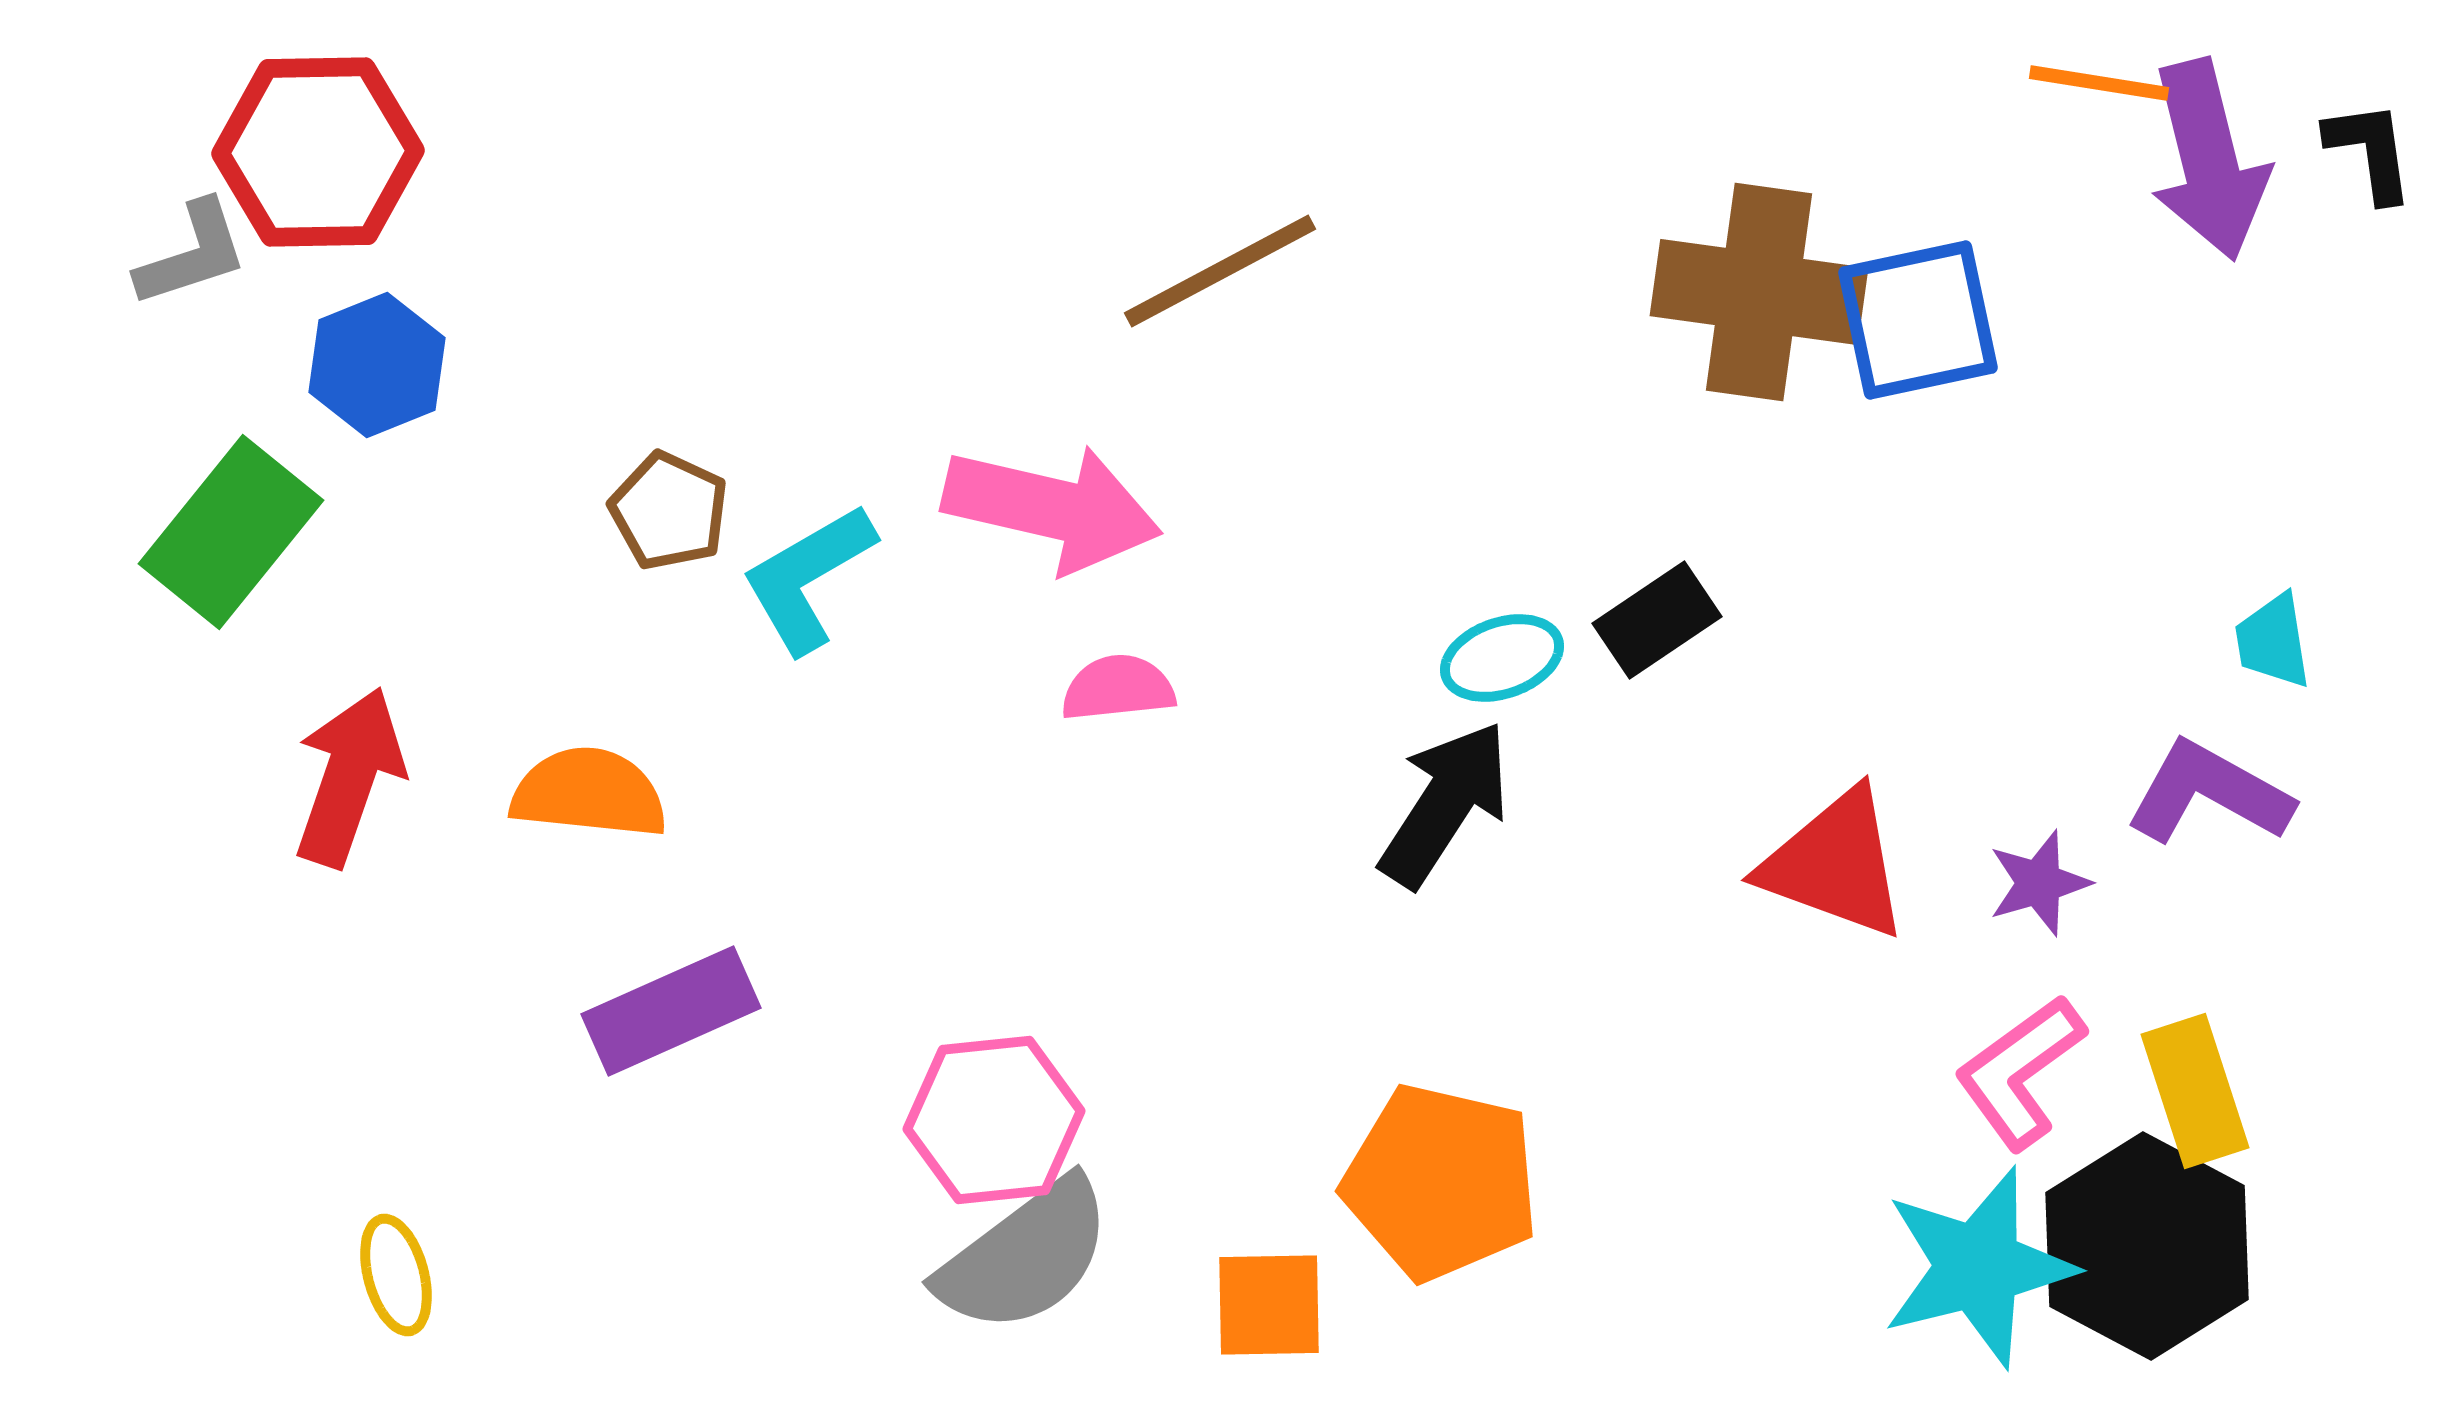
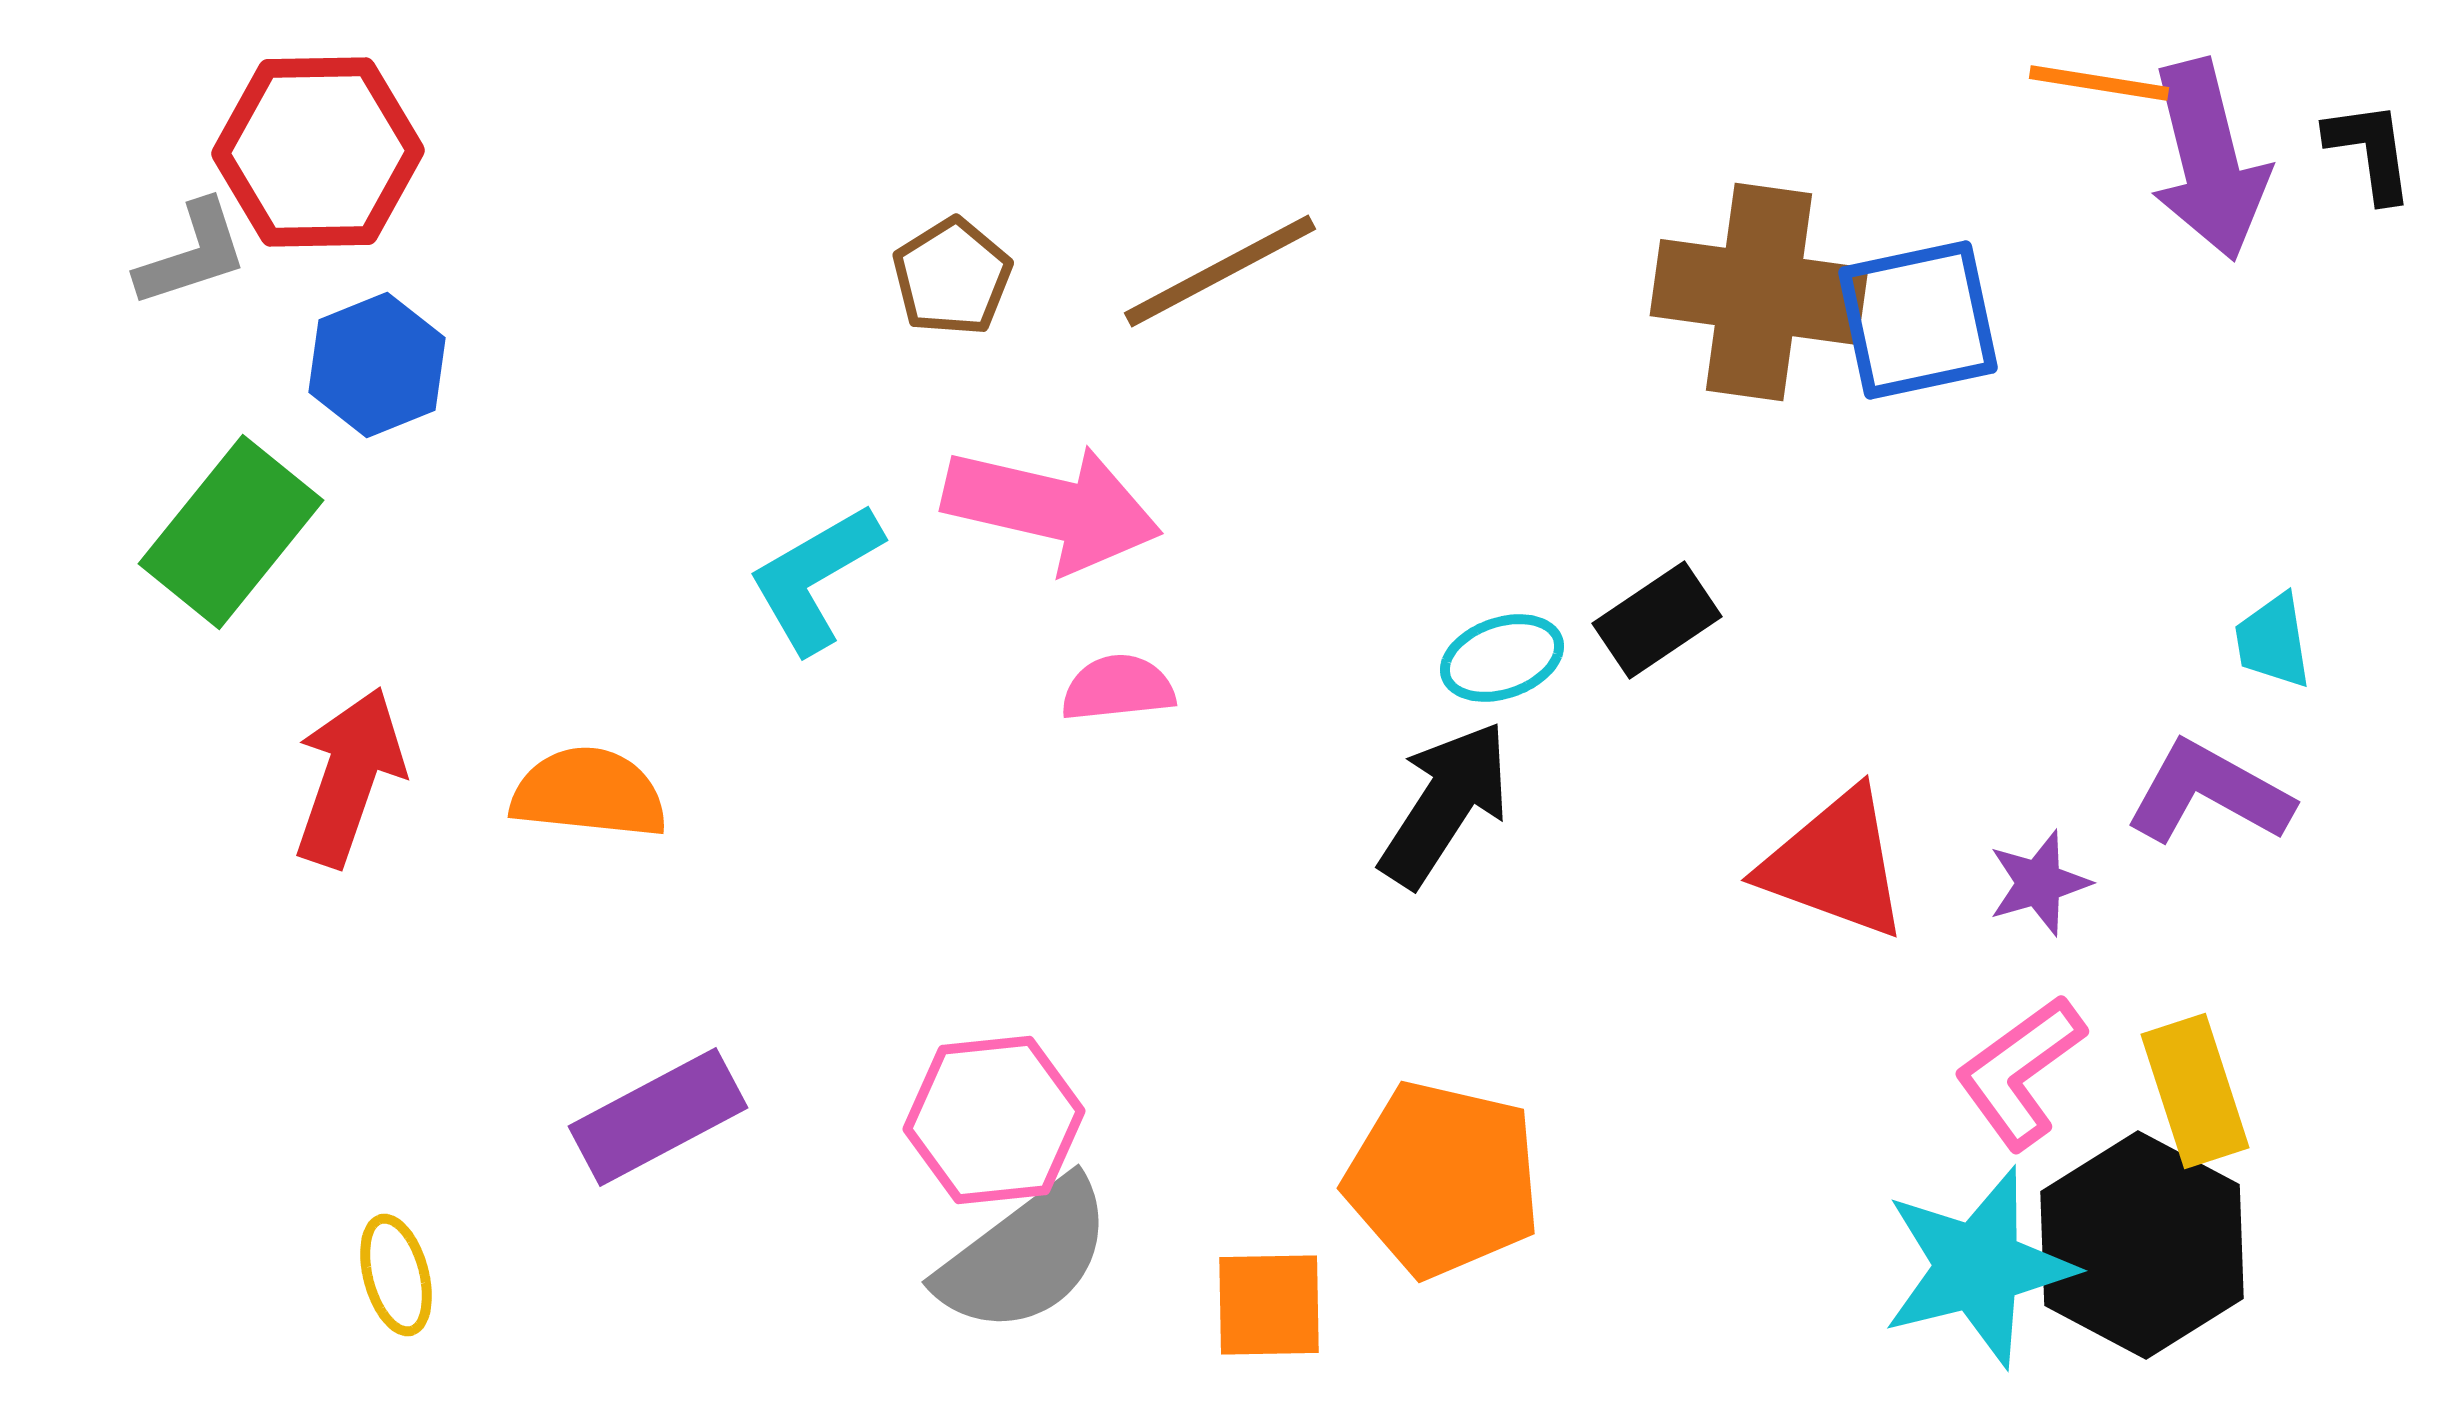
brown pentagon: moved 283 px right, 234 px up; rotated 15 degrees clockwise
cyan L-shape: moved 7 px right
purple rectangle: moved 13 px left, 106 px down; rotated 4 degrees counterclockwise
orange pentagon: moved 2 px right, 3 px up
black hexagon: moved 5 px left, 1 px up
